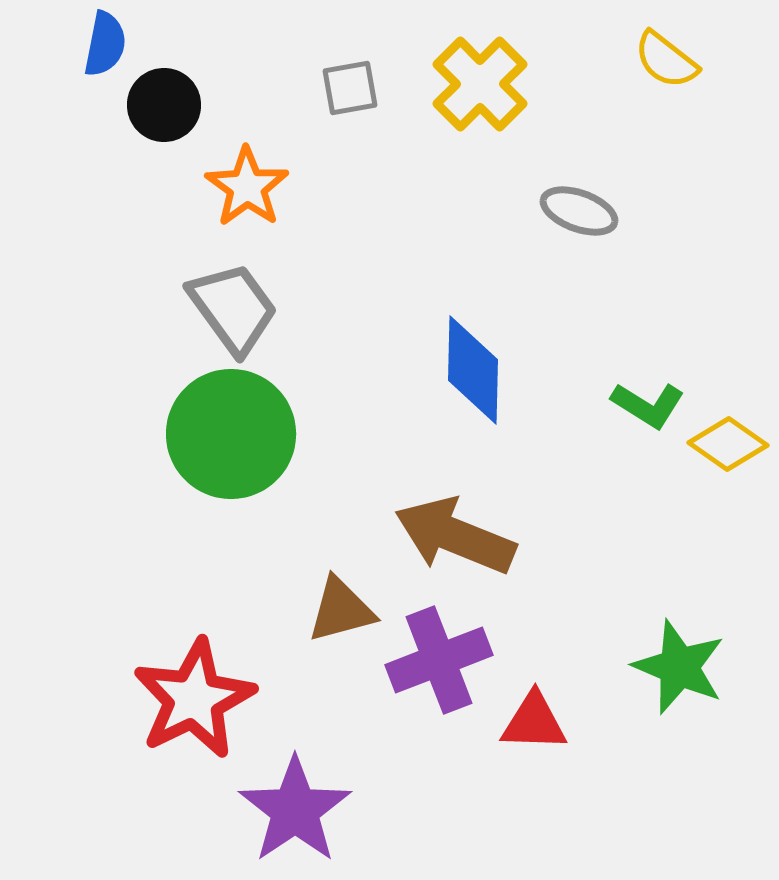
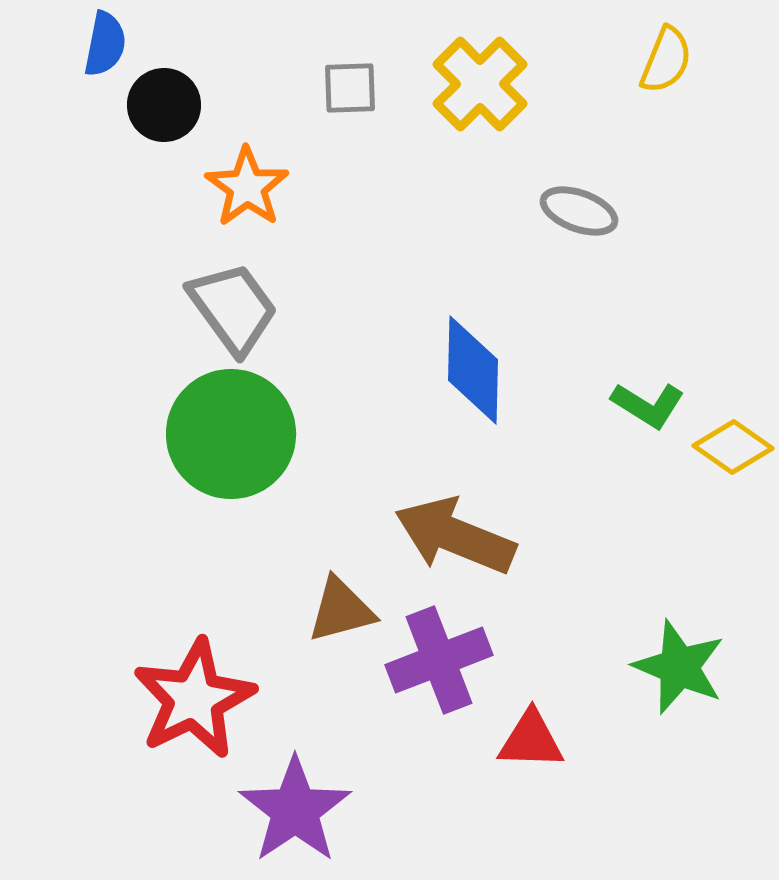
yellow semicircle: rotated 106 degrees counterclockwise
gray square: rotated 8 degrees clockwise
yellow diamond: moved 5 px right, 3 px down
red triangle: moved 3 px left, 18 px down
